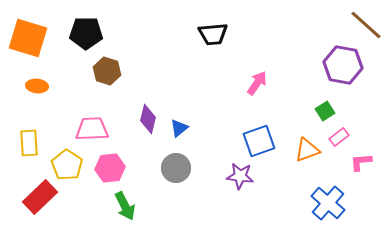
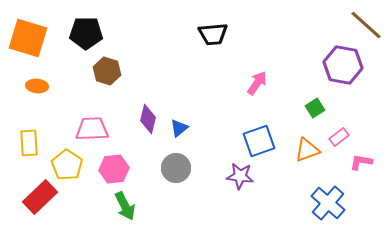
green square: moved 10 px left, 3 px up
pink L-shape: rotated 15 degrees clockwise
pink hexagon: moved 4 px right, 1 px down
